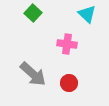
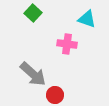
cyan triangle: moved 5 px down; rotated 24 degrees counterclockwise
red circle: moved 14 px left, 12 px down
